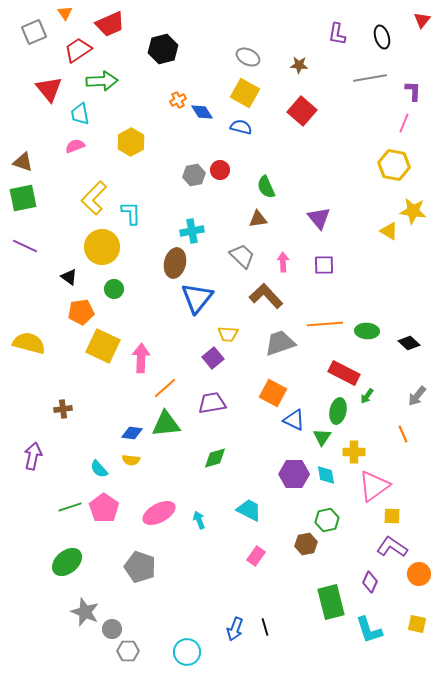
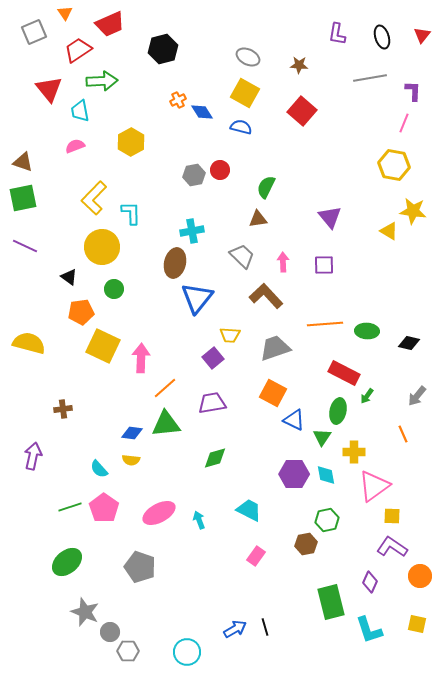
red triangle at (422, 20): moved 15 px down
cyan trapezoid at (80, 114): moved 3 px up
green semicircle at (266, 187): rotated 50 degrees clockwise
purple triangle at (319, 218): moved 11 px right, 1 px up
yellow trapezoid at (228, 334): moved 2 px right, 1 px down
gray trapezoid at (280, 343): moved 5 px left, 5 px down
black diamond at (409, 343): rotated 30 degrees counterclockwise
orange circle at (419, 574): moved 1 px right, 2 px down
gray circle at (112, 629): moved 2 px left, 3 px down
blue arrow at (235, 629): rotated 140 degrees counterclockwise
